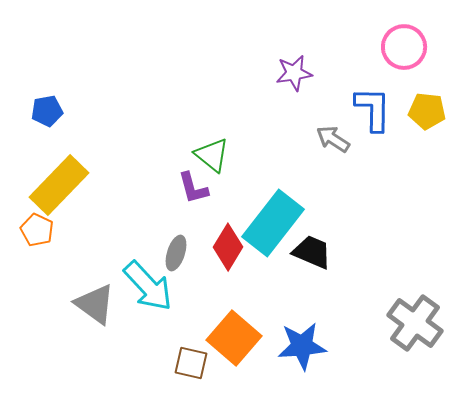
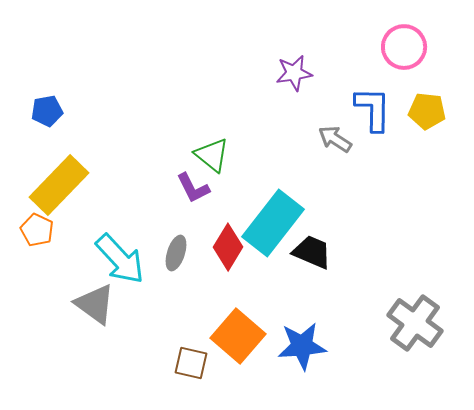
gray arrow: moved 2 px right
purple L-shape: rotated 12 degrees counterclockwise
cyan arrow: moved 28 px left, 27 px up
orange square: moved 4 px right, 2 px up
